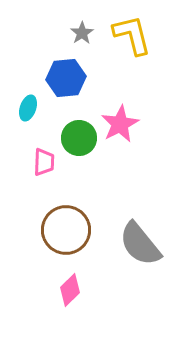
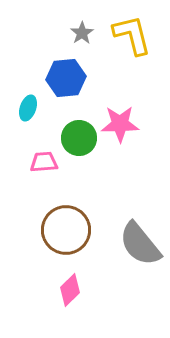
pink star: rotated 27 degrees clockwise
pink trapezoid: rotated 96 degrees counterclockwise
